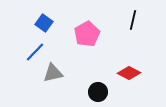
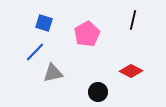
blue square: rotated 18 degrees counterclockwise
red diamond: moved 2 px right, 2 px up
